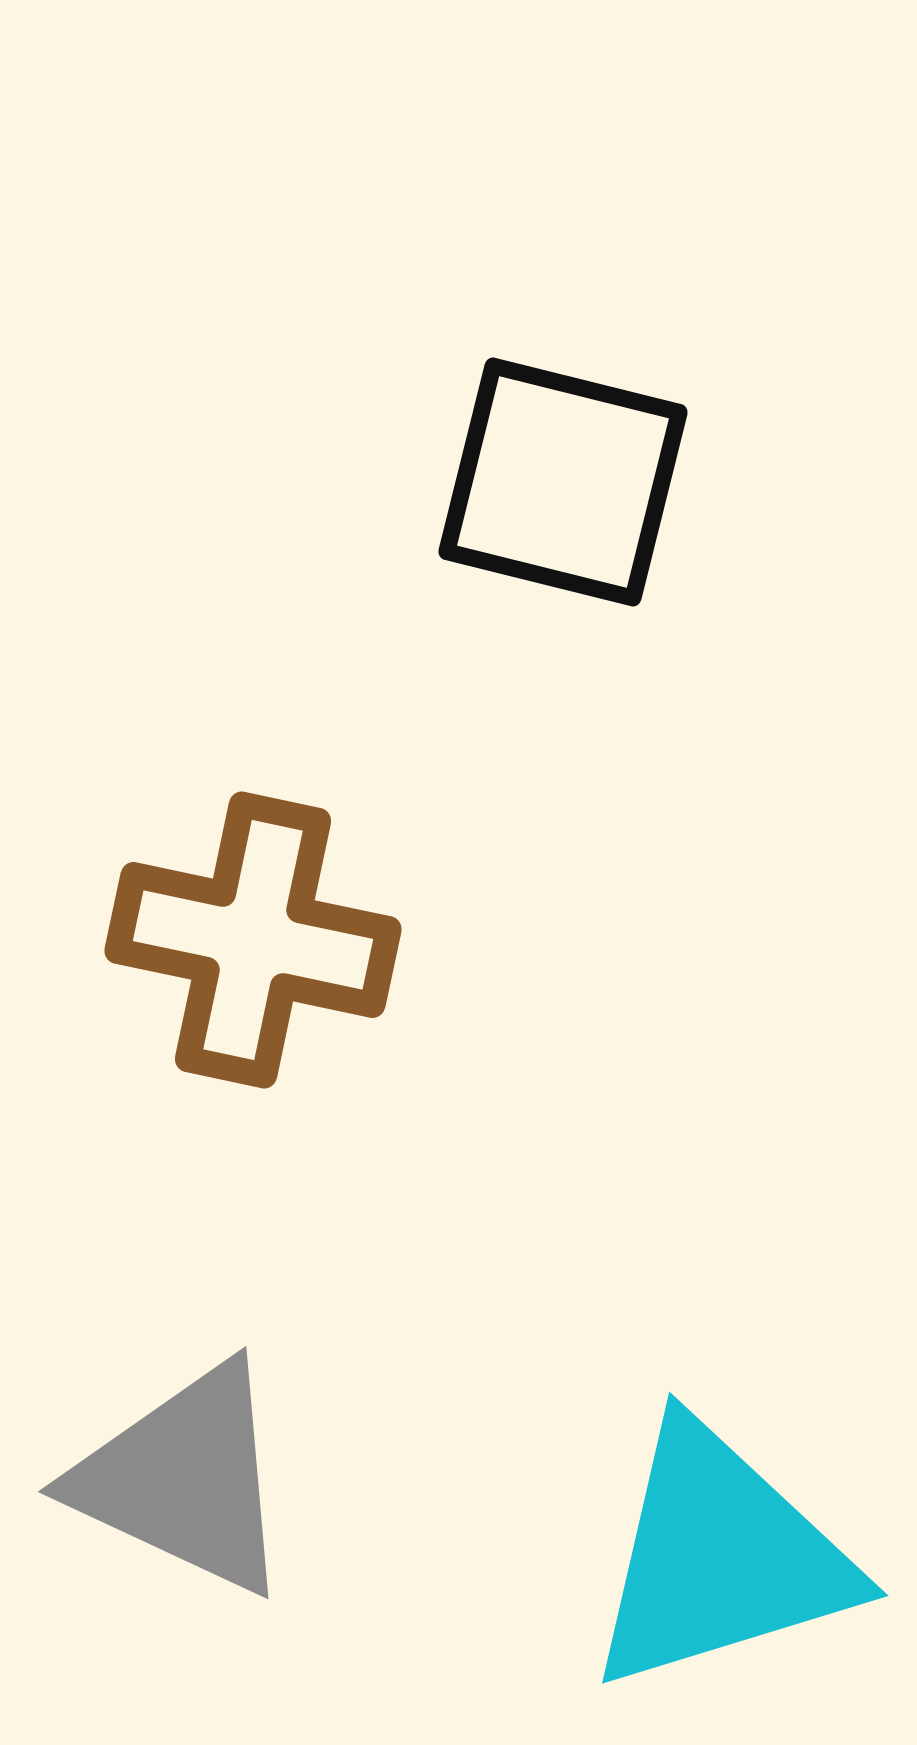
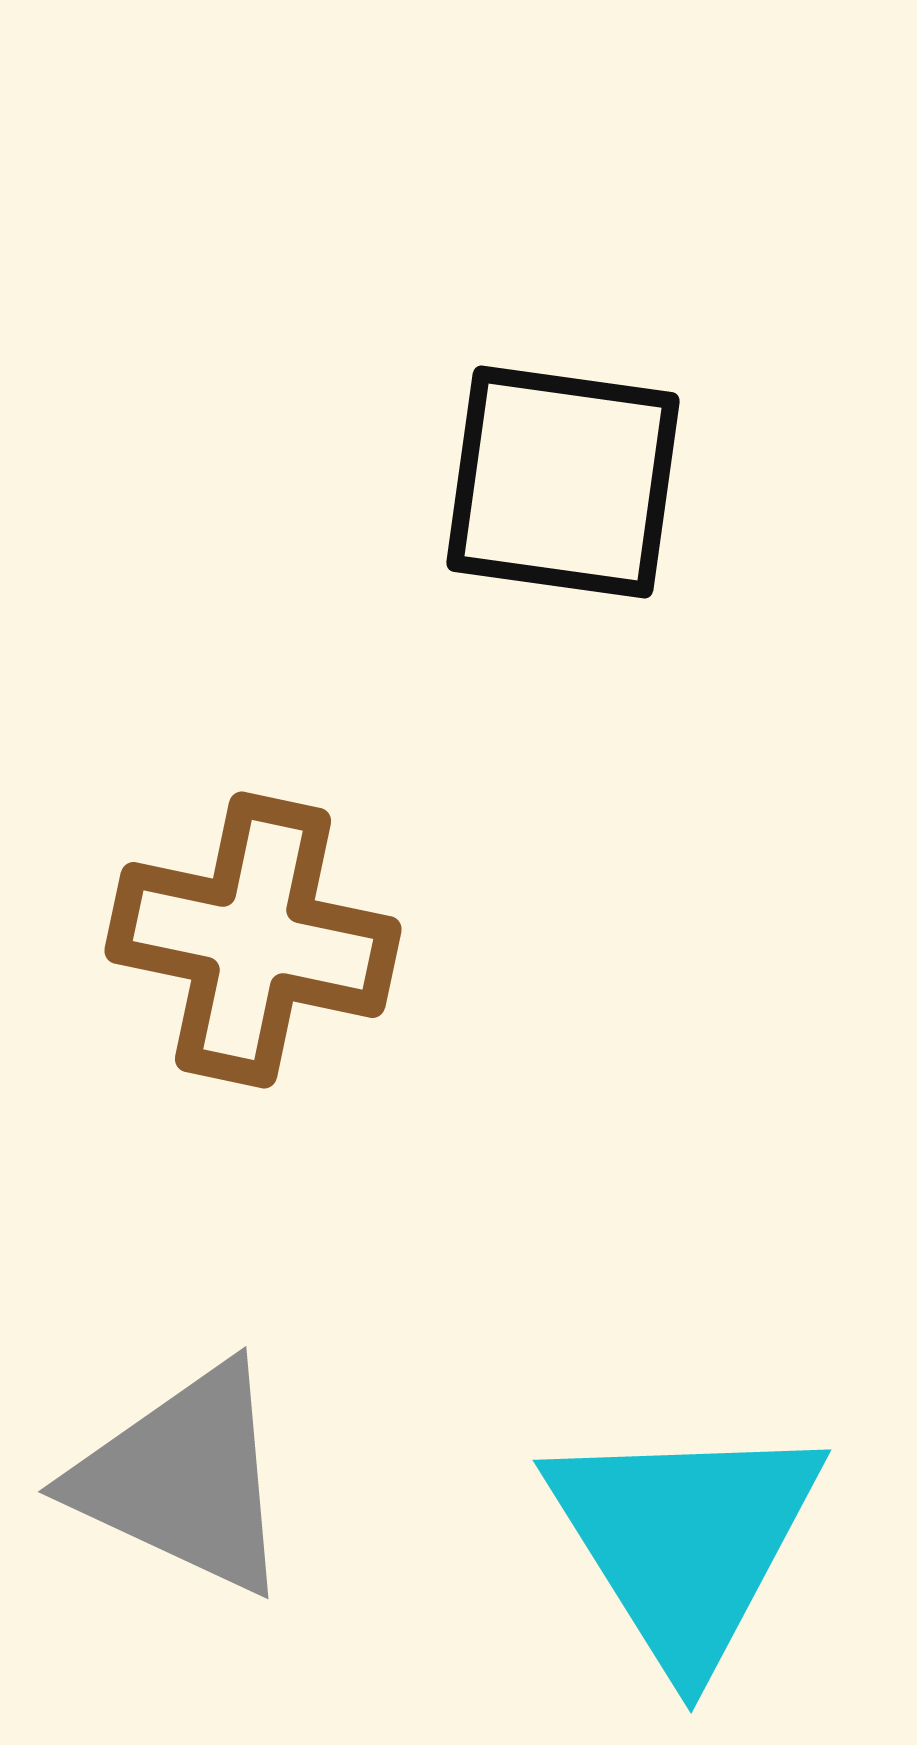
black square: rotated 6 degrees counterclockwise
cyan triangle: moved 35 px left, 16 px up; rotated 45 degrees counterclockwise
